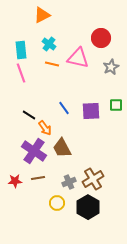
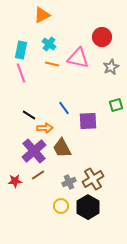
red circle: moved 1 px right, 1 px up
cyan rectangle: rotated 18 degrees clockwise
green square: rotated 16 degrees counterclockwise
purple square: moved 3 px left, 10 px down
orange arrow: rotated 56 degrees counterclockwise
purple cross: rotated 15 degrees clockwise
brown line: moved 3 px up; rotated 24 degrees counterclockwise
yellow circle: moved 4 px right, 3 px down
